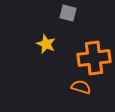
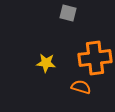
yellow star: moved 19 px down; rotated 18 degrees counterclockwise
orange cross: moved 1 px right
